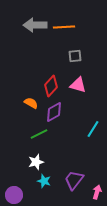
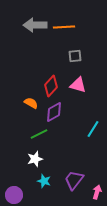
white star: moved 1 px left, 3 px up
